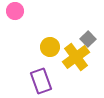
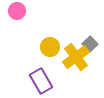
pink circle: moved 2 px right
gray square: moved 2 px right, 5 px down
purple rectangle: rotated 10 degrees counterclockwise
